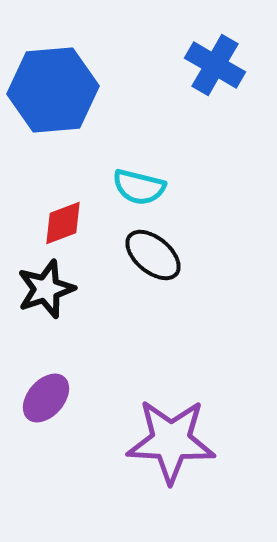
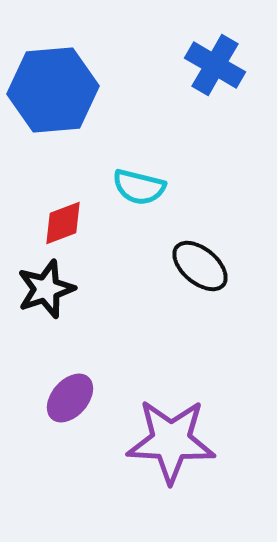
black ellipse: moved 47 px right, 11 px down
purple ellipse: moved 24 px right
